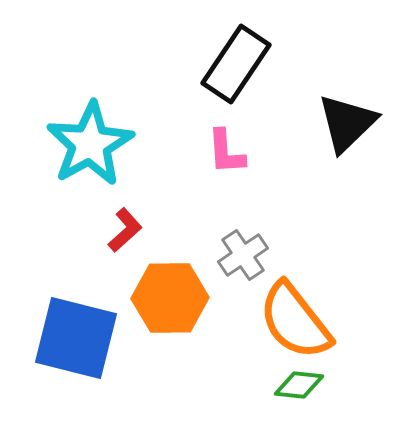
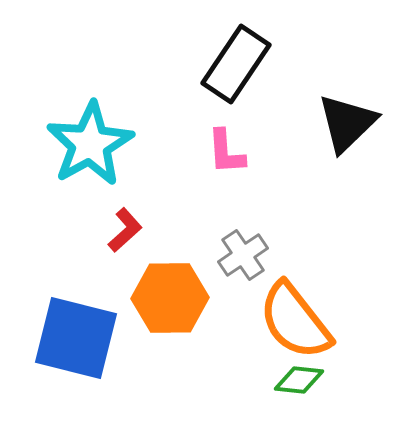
green diamond: moved 5 px up
